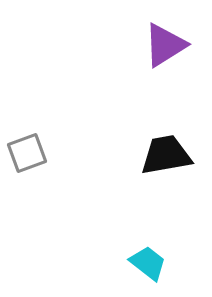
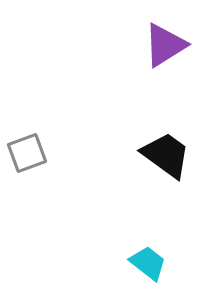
black trapezoid: rotated 46 degrees clockwise
